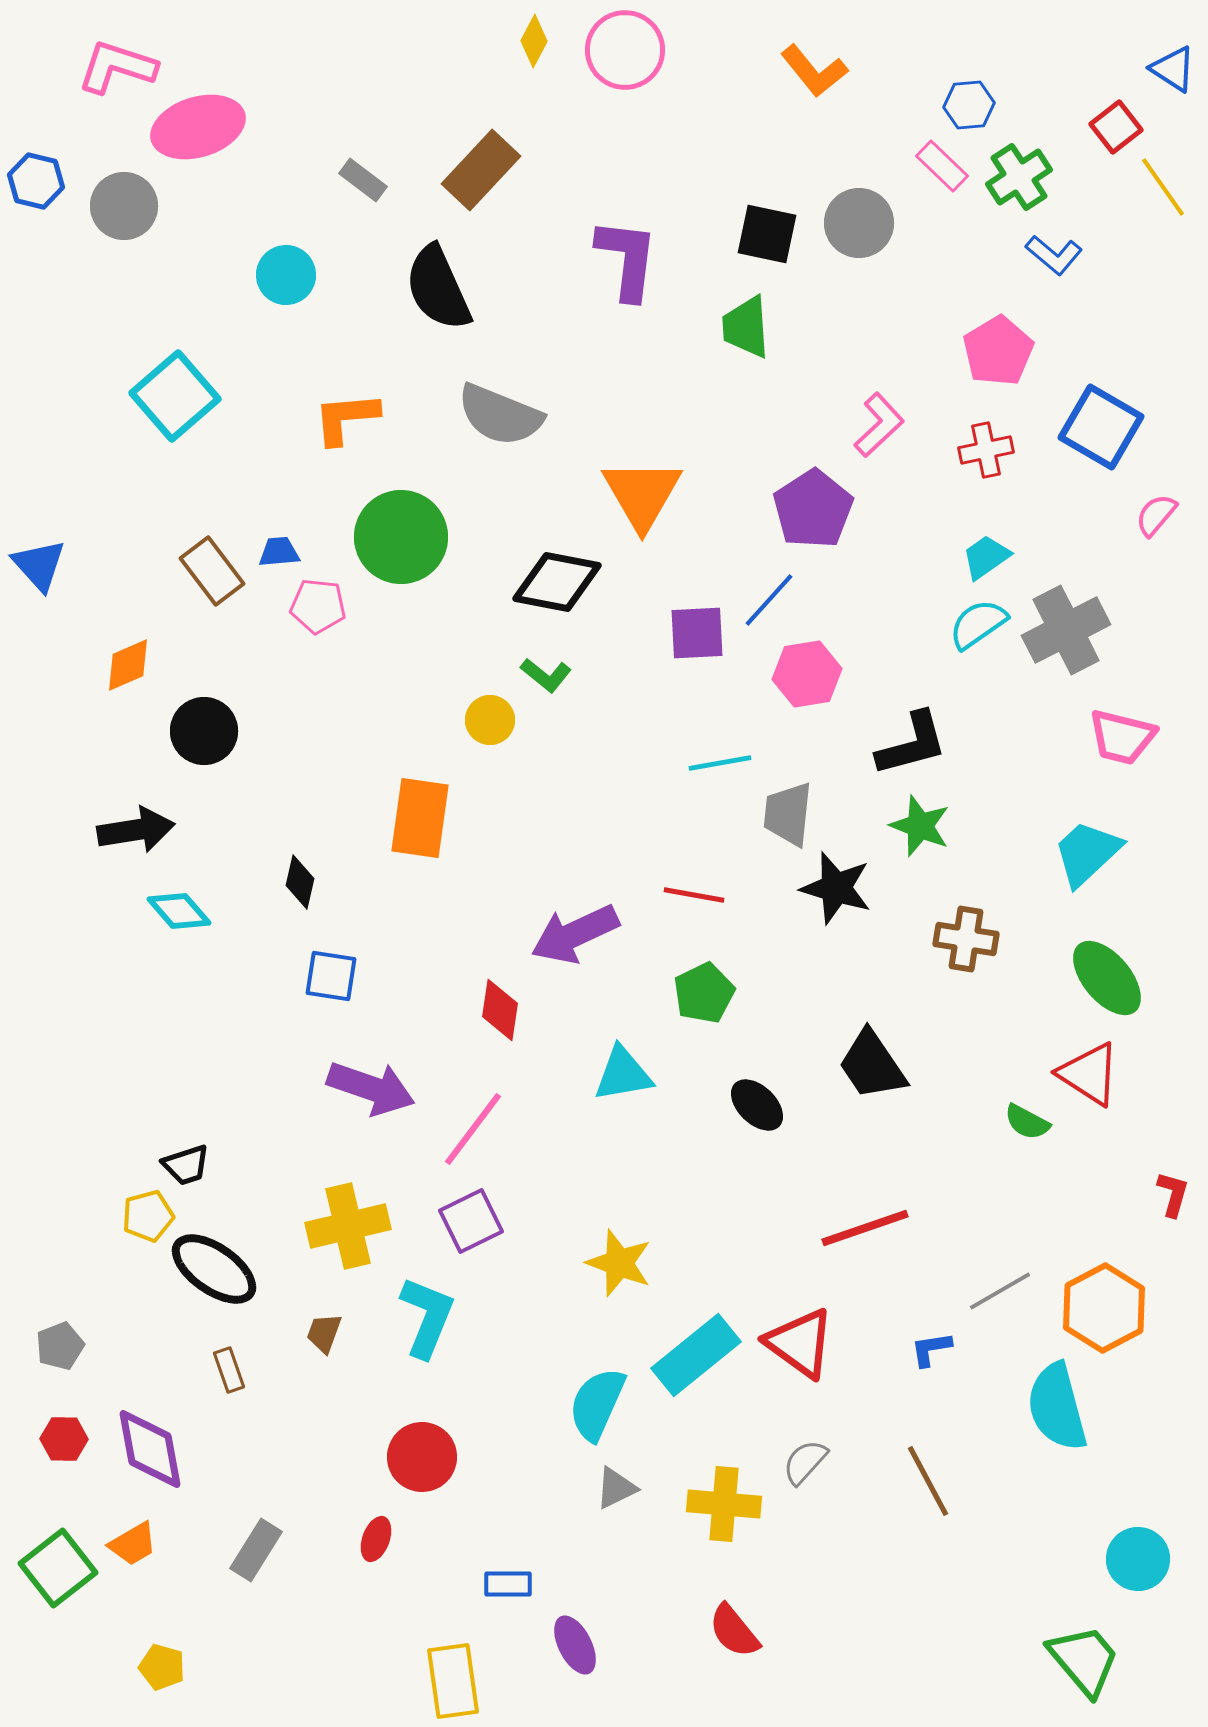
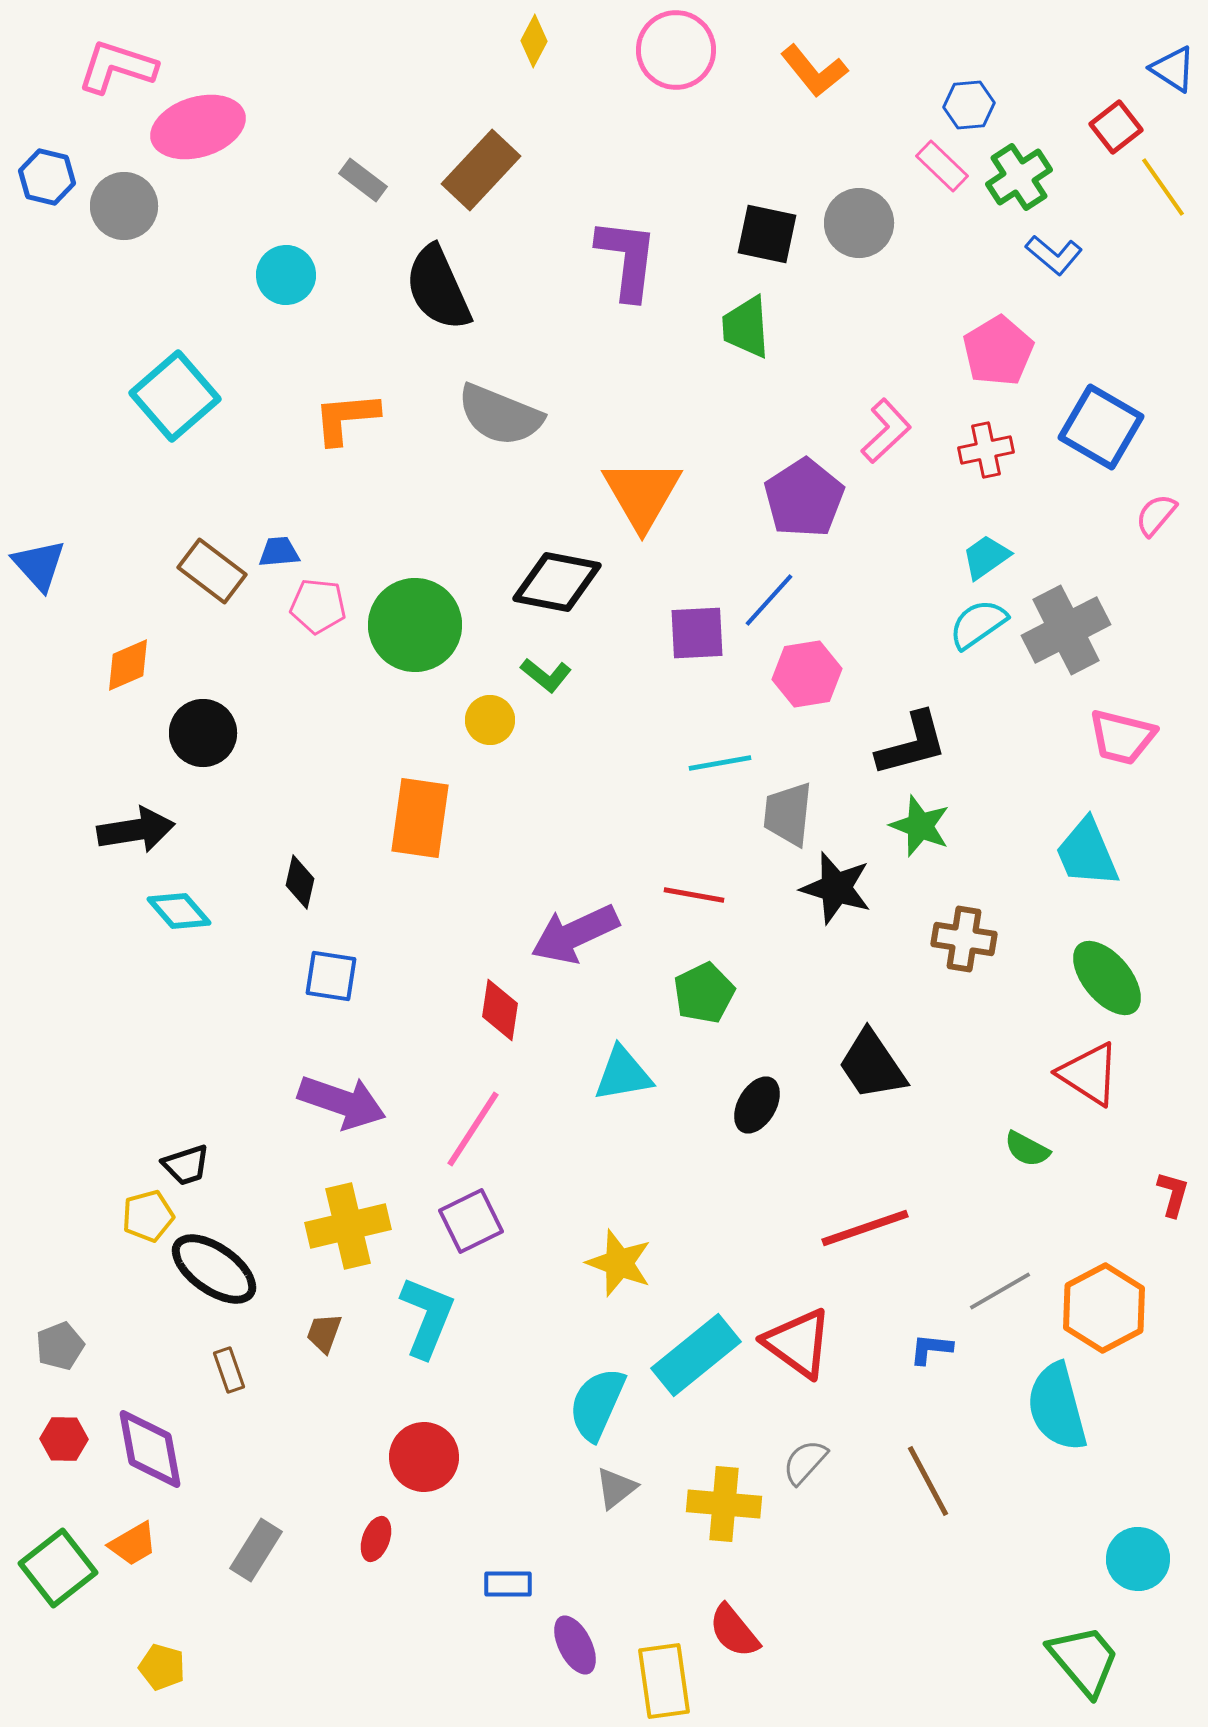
pink circle at (625, 50): moved 51 px right
blue hexagon at (36, 181): moved 11 px right, 4 px up
pink L-shape at (879, 425): moved 7 px right, 6 px down
purple pentagon at (813, 509): moved 9 px left, 11 px up
green circle at (401, 537): moved 14 px right, 88 px down
brown rectangle at (212, 571): rotated 16 degrees counterclockwise
black circle at (204, 731): moved 1 px left, 2 px down
cyan trapezoid at (1087, 853): rotated 70 degrees counterclockwise
brown cross at (966, 939): moved 2 px left
purple arrow at (371, 1088): moved 29 px left, 14 px down
black ellipse at (757, 1105): rotated 76 degrees clockwise
green semicircle at (1027, 1122): moved 27 px down
pink line at (473, 1129): rotated 4 degrees counterclockwise
red triangle at (800, 1343): moved 2 px left
blue L-shape at (931, 1349): rotated 15 degrees clockwise
red circle at (422, 1457): moved 2 px right
gray triangle at (616, 1488): rotated 12 degrees counterclockwise
yellow rectangle at (453, 1681): moved 211 px right
